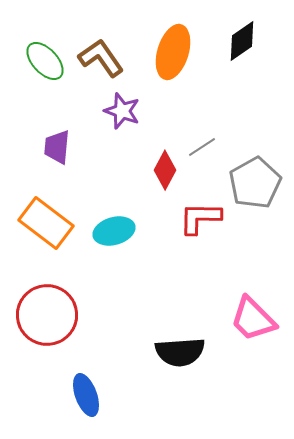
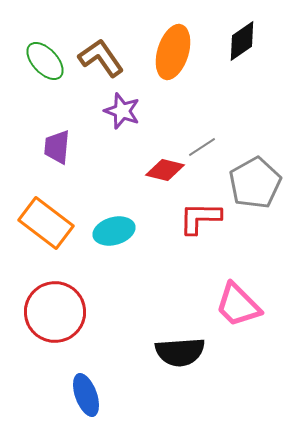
red diamond: rotated 75 degrees clockwise
red circle: moved 8 px right, 3 px up
pink trapezoid: moved 15 px left, 14 px up
